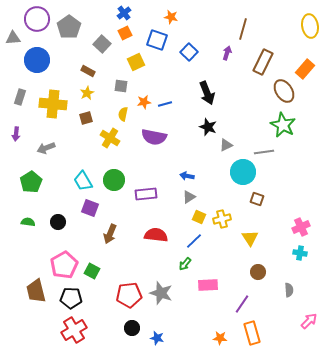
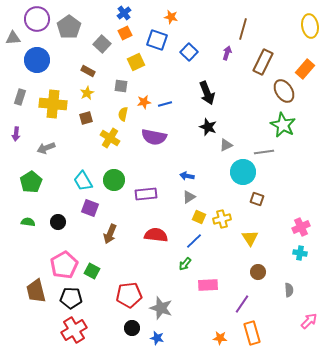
gray star at (161, 293): moved 15 px down
